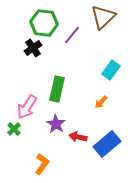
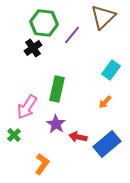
orange arrow: moved 4 px right
green cross: moved 6 px down
